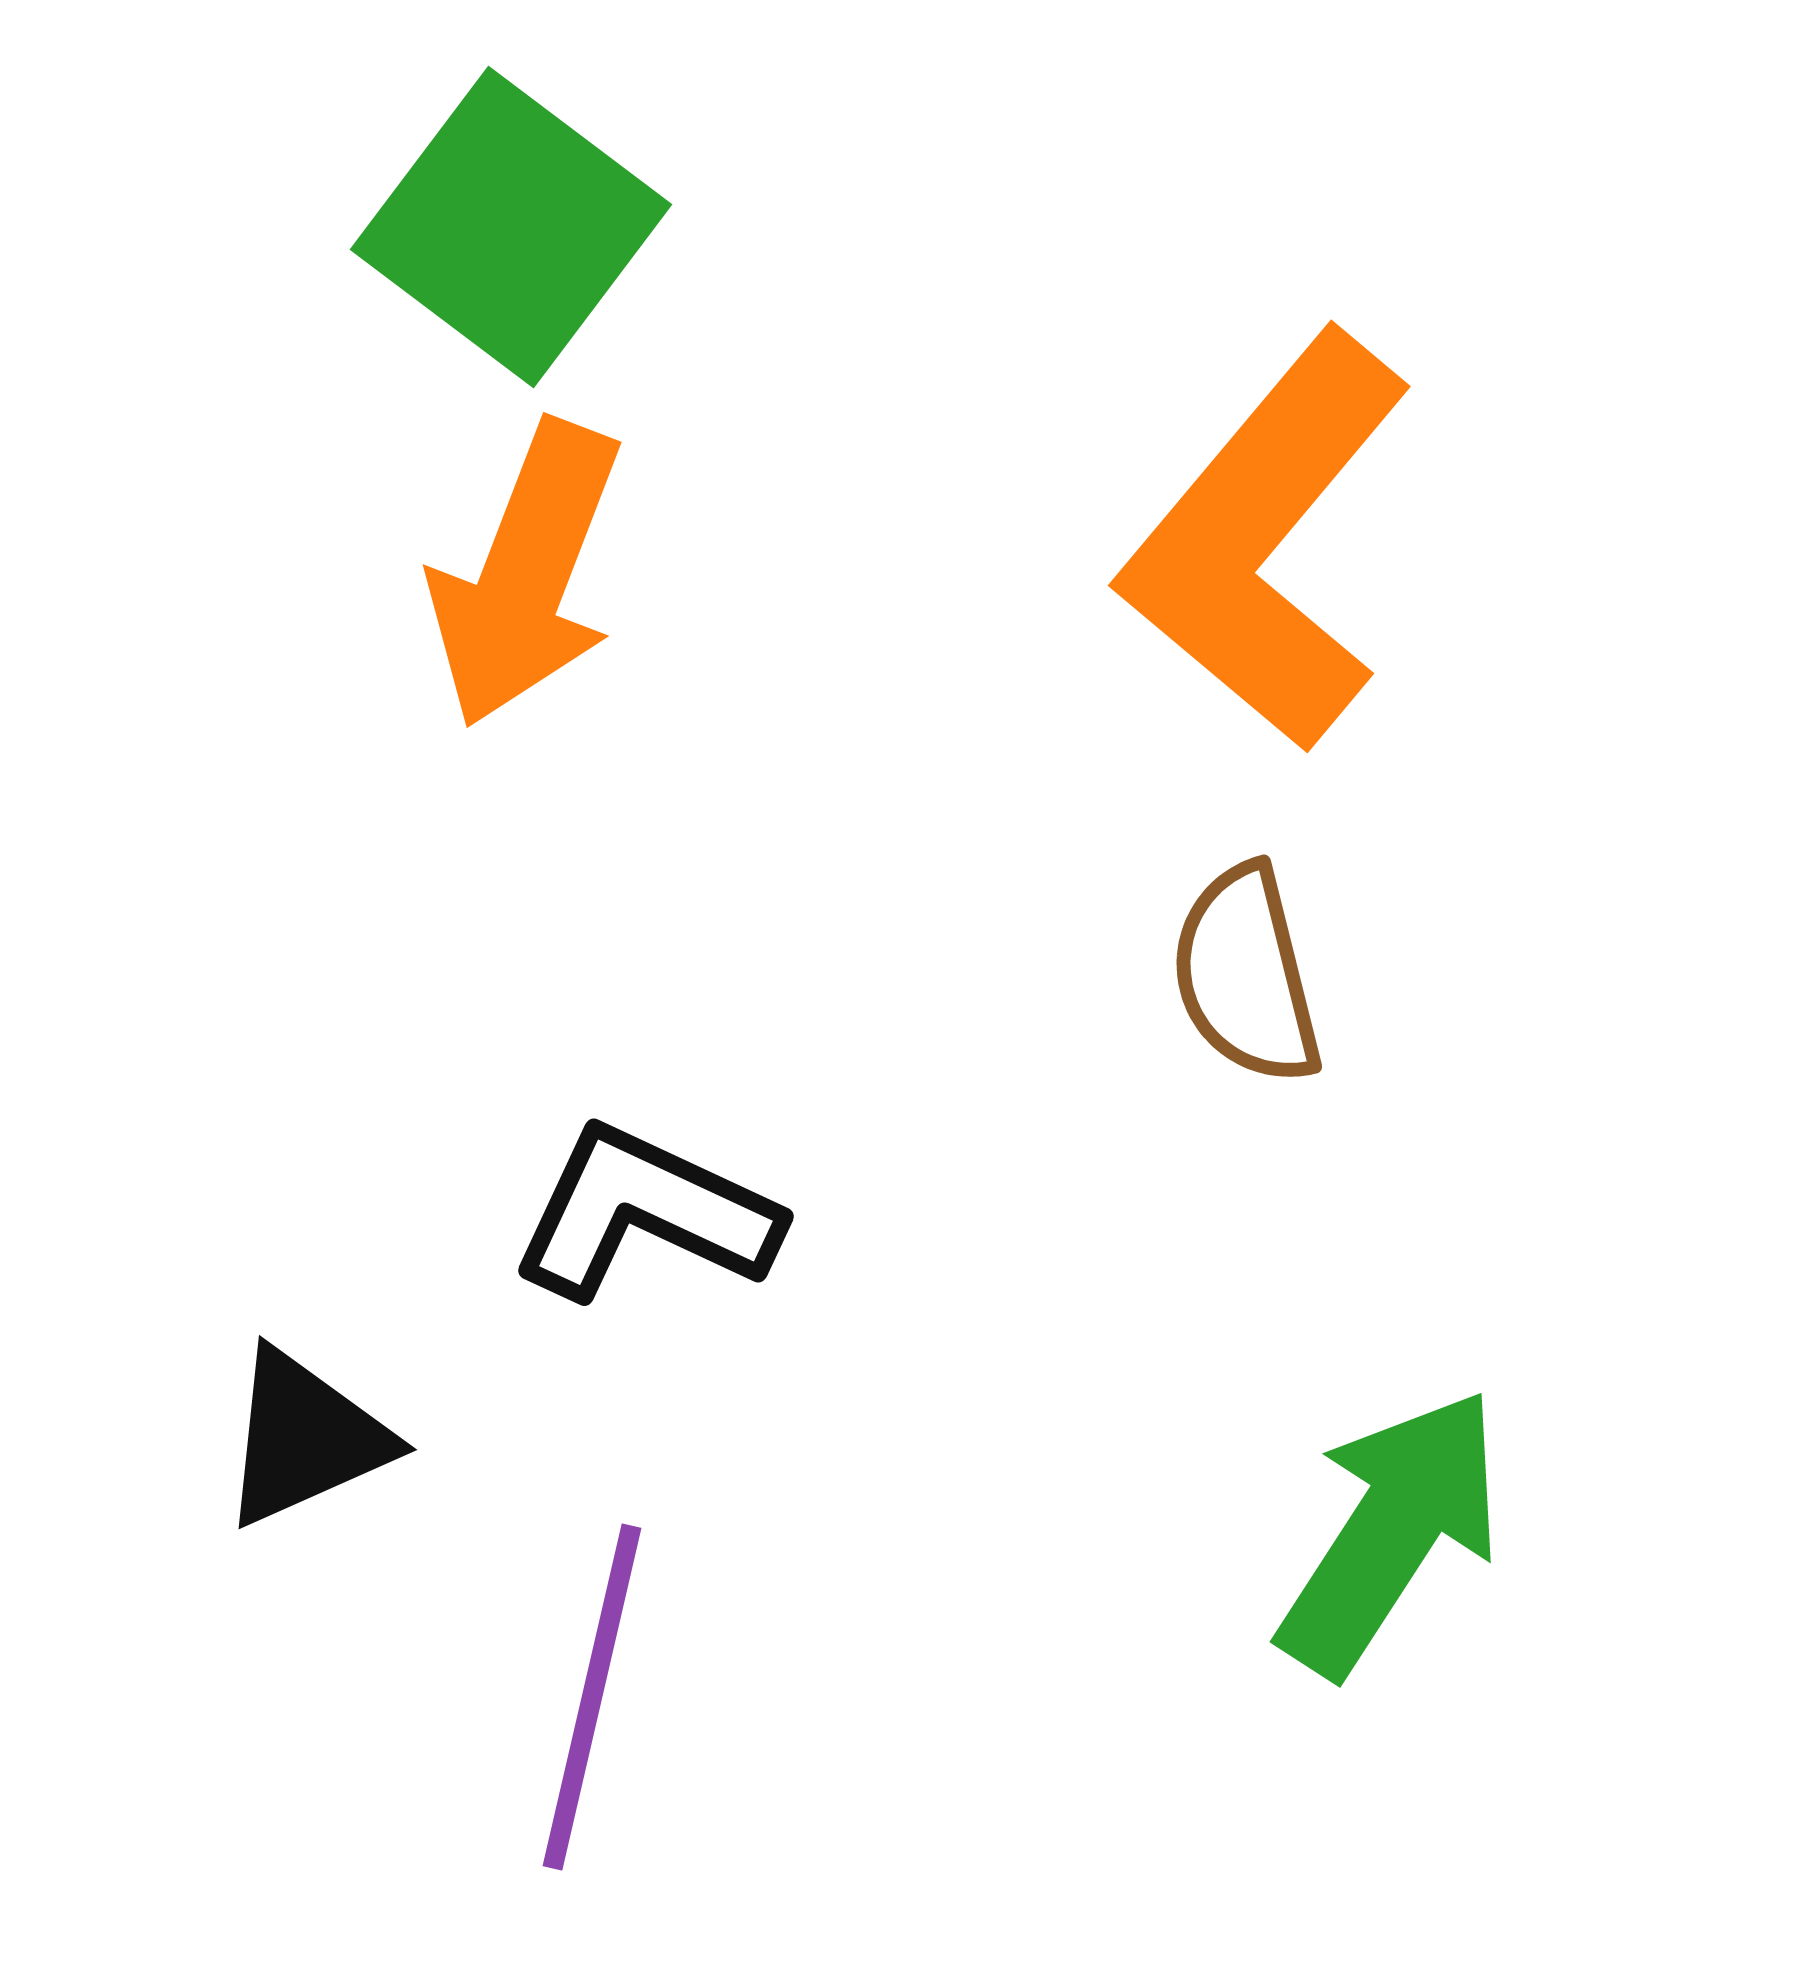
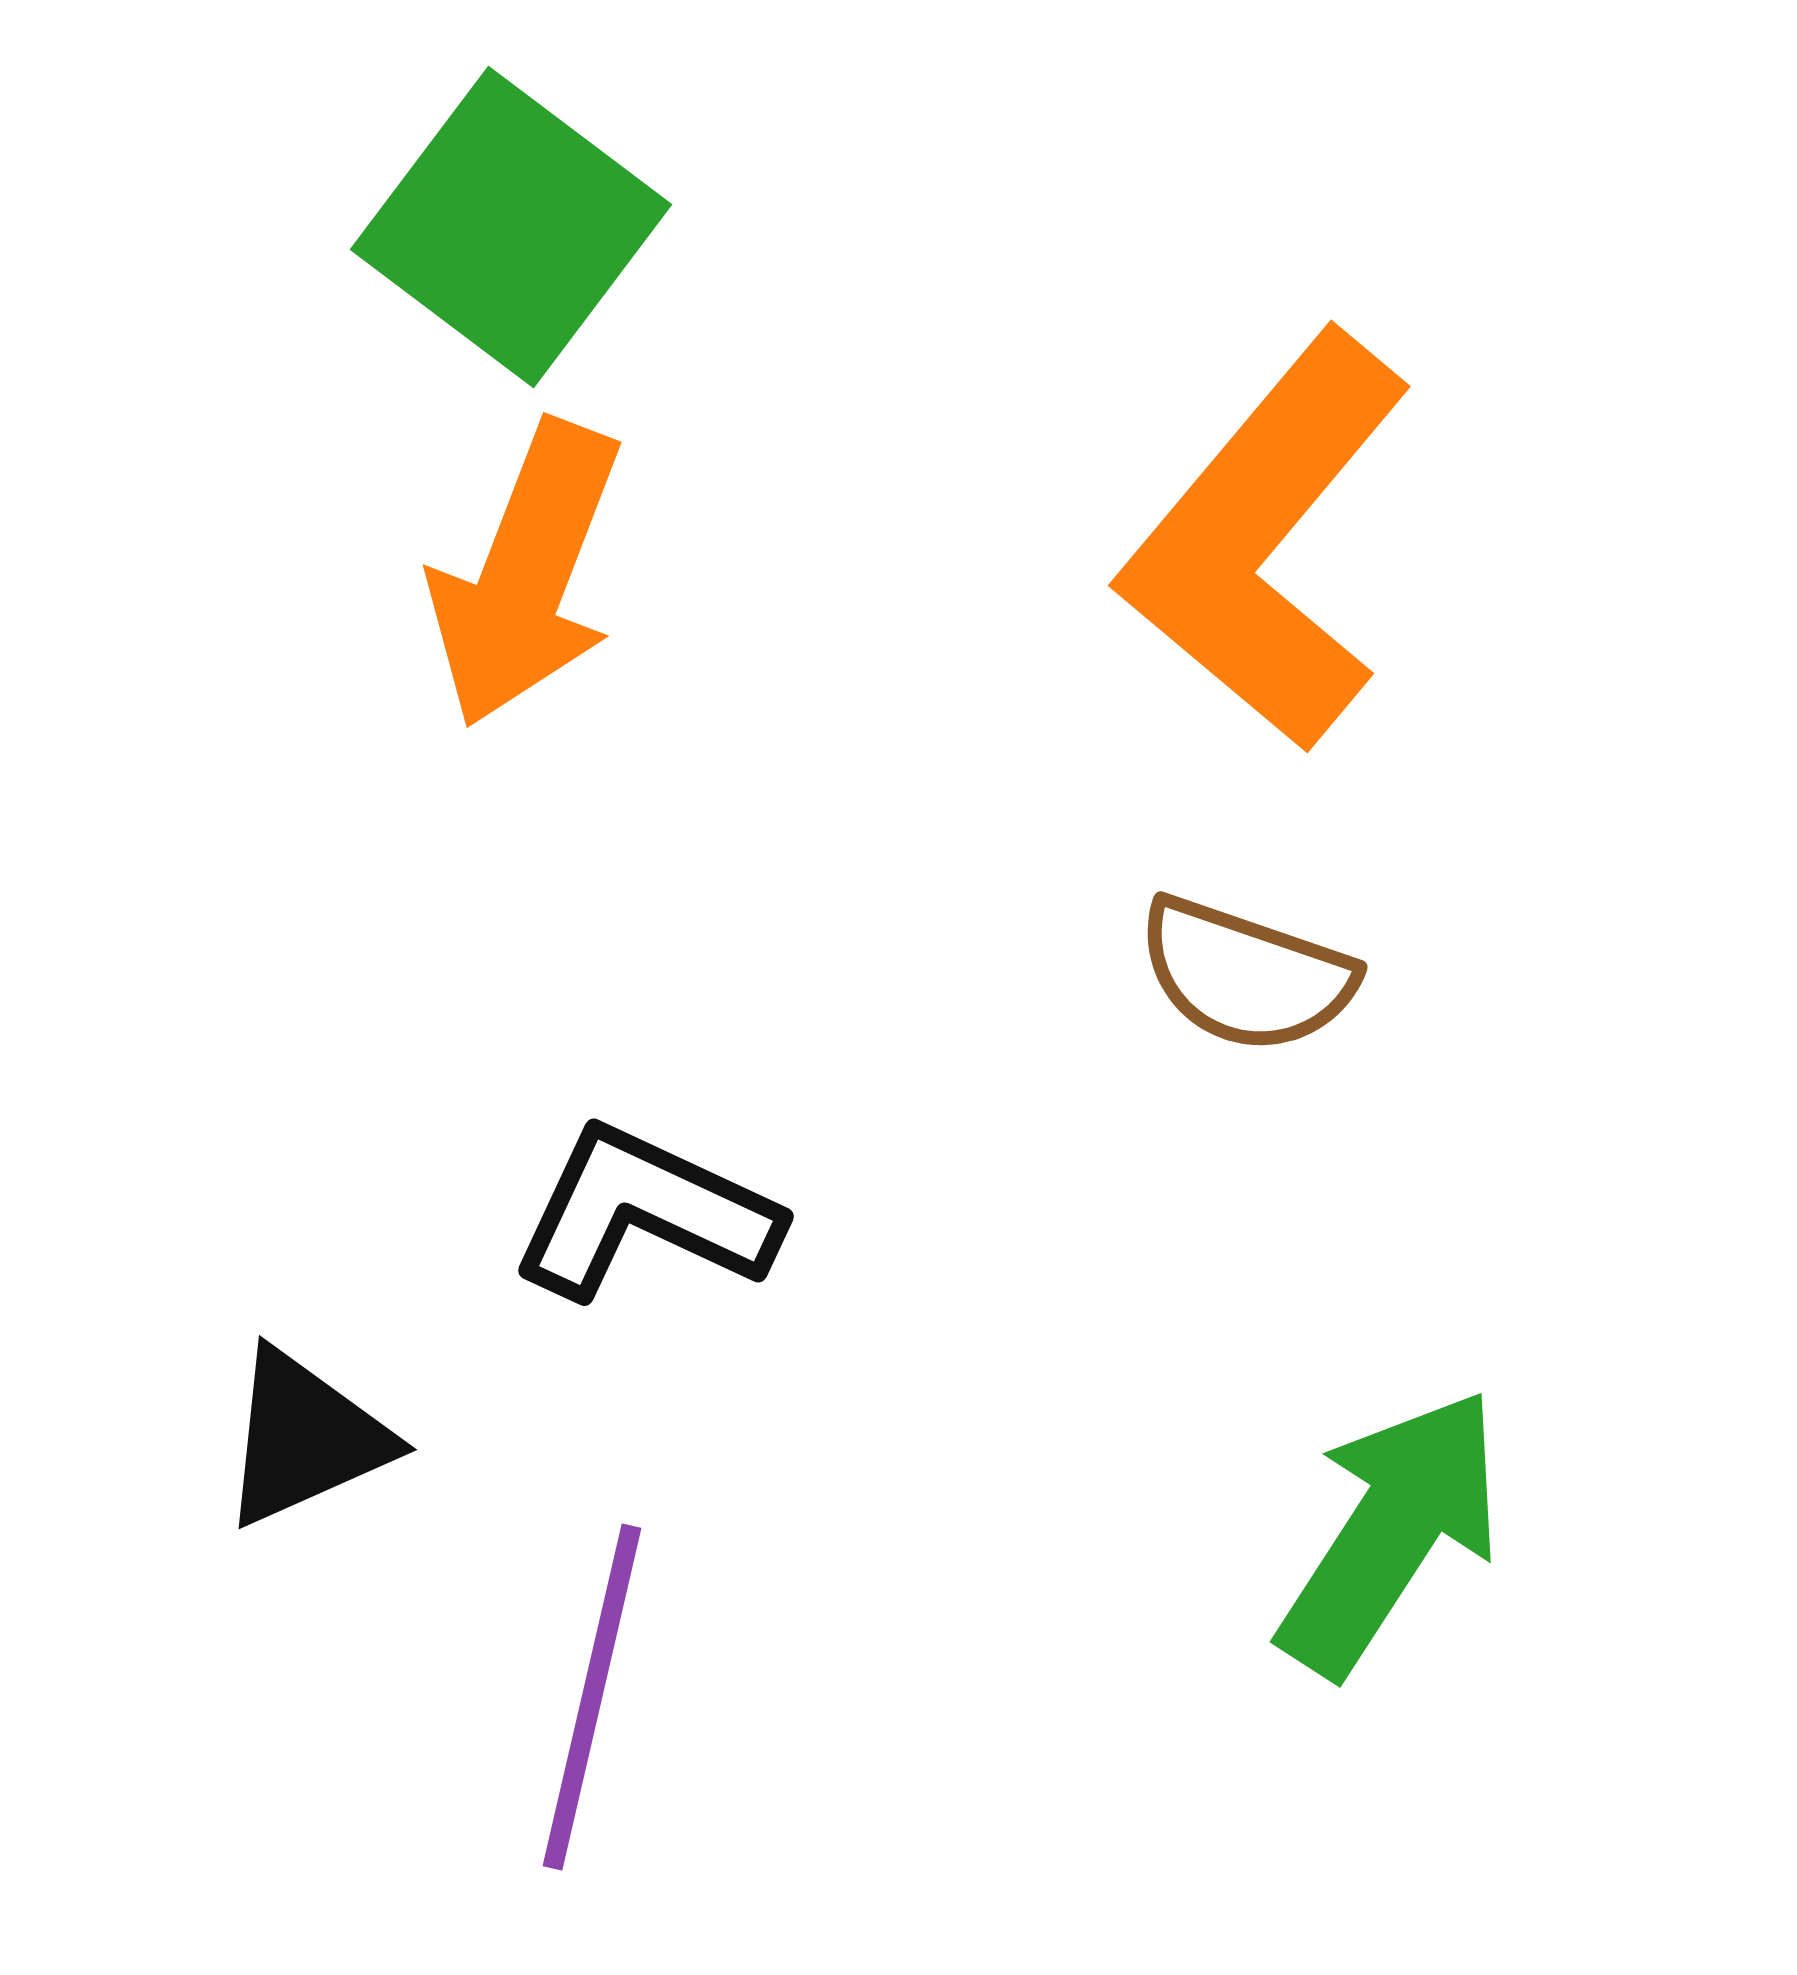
brown semicircle: rotated 57 degrees counterclockwise
